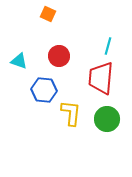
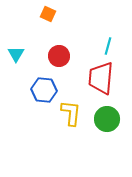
cyan triangle: moved 3 px left, 7 px up; rotated 42 degrees clockwise
